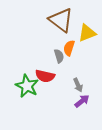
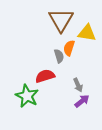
brown triangle: rotated 24 degrees clockwise
yellow triangle: rotated 30 degrees clockwise
red semicircle: rotated 150 degrees clockwise
green star: moved 10 px down
